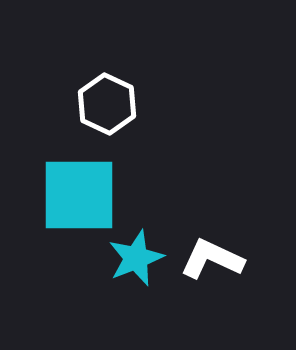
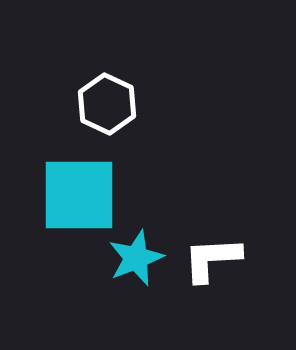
white L-shape: rotated 28 degrees counterclockwise
